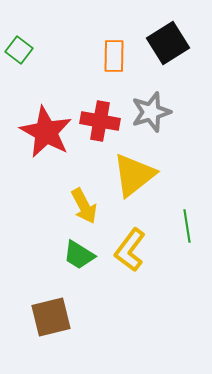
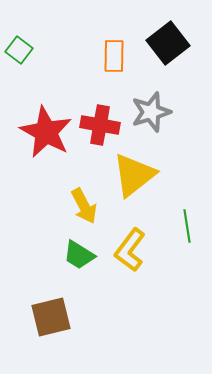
black square: rotated 6 degrees counterclockwise
red cross: moved 4 px down
